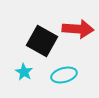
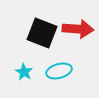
black square: moved 8 px up; rotated 8 degrees counterclockwise
cyan ellipse: moved 5 px left, 4 px up
